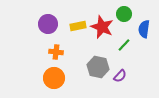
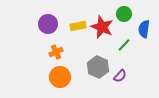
orange cross: rotated 32 degrees counterclockwise
gray hexagon: rotated 10 degrees clockwise
orange circle: moved 6 px right, 1 px up
